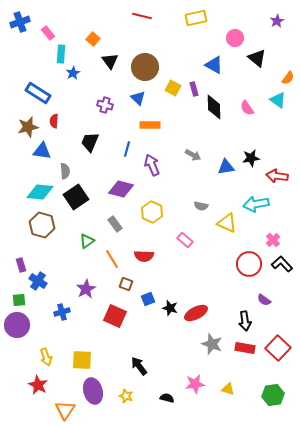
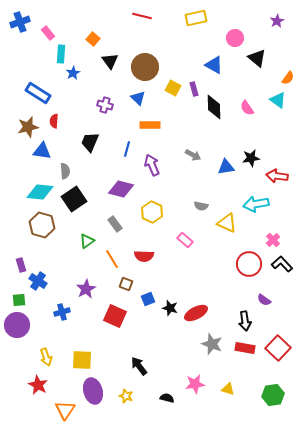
black square at (76, 197): moved 2 px left, 2 px down
